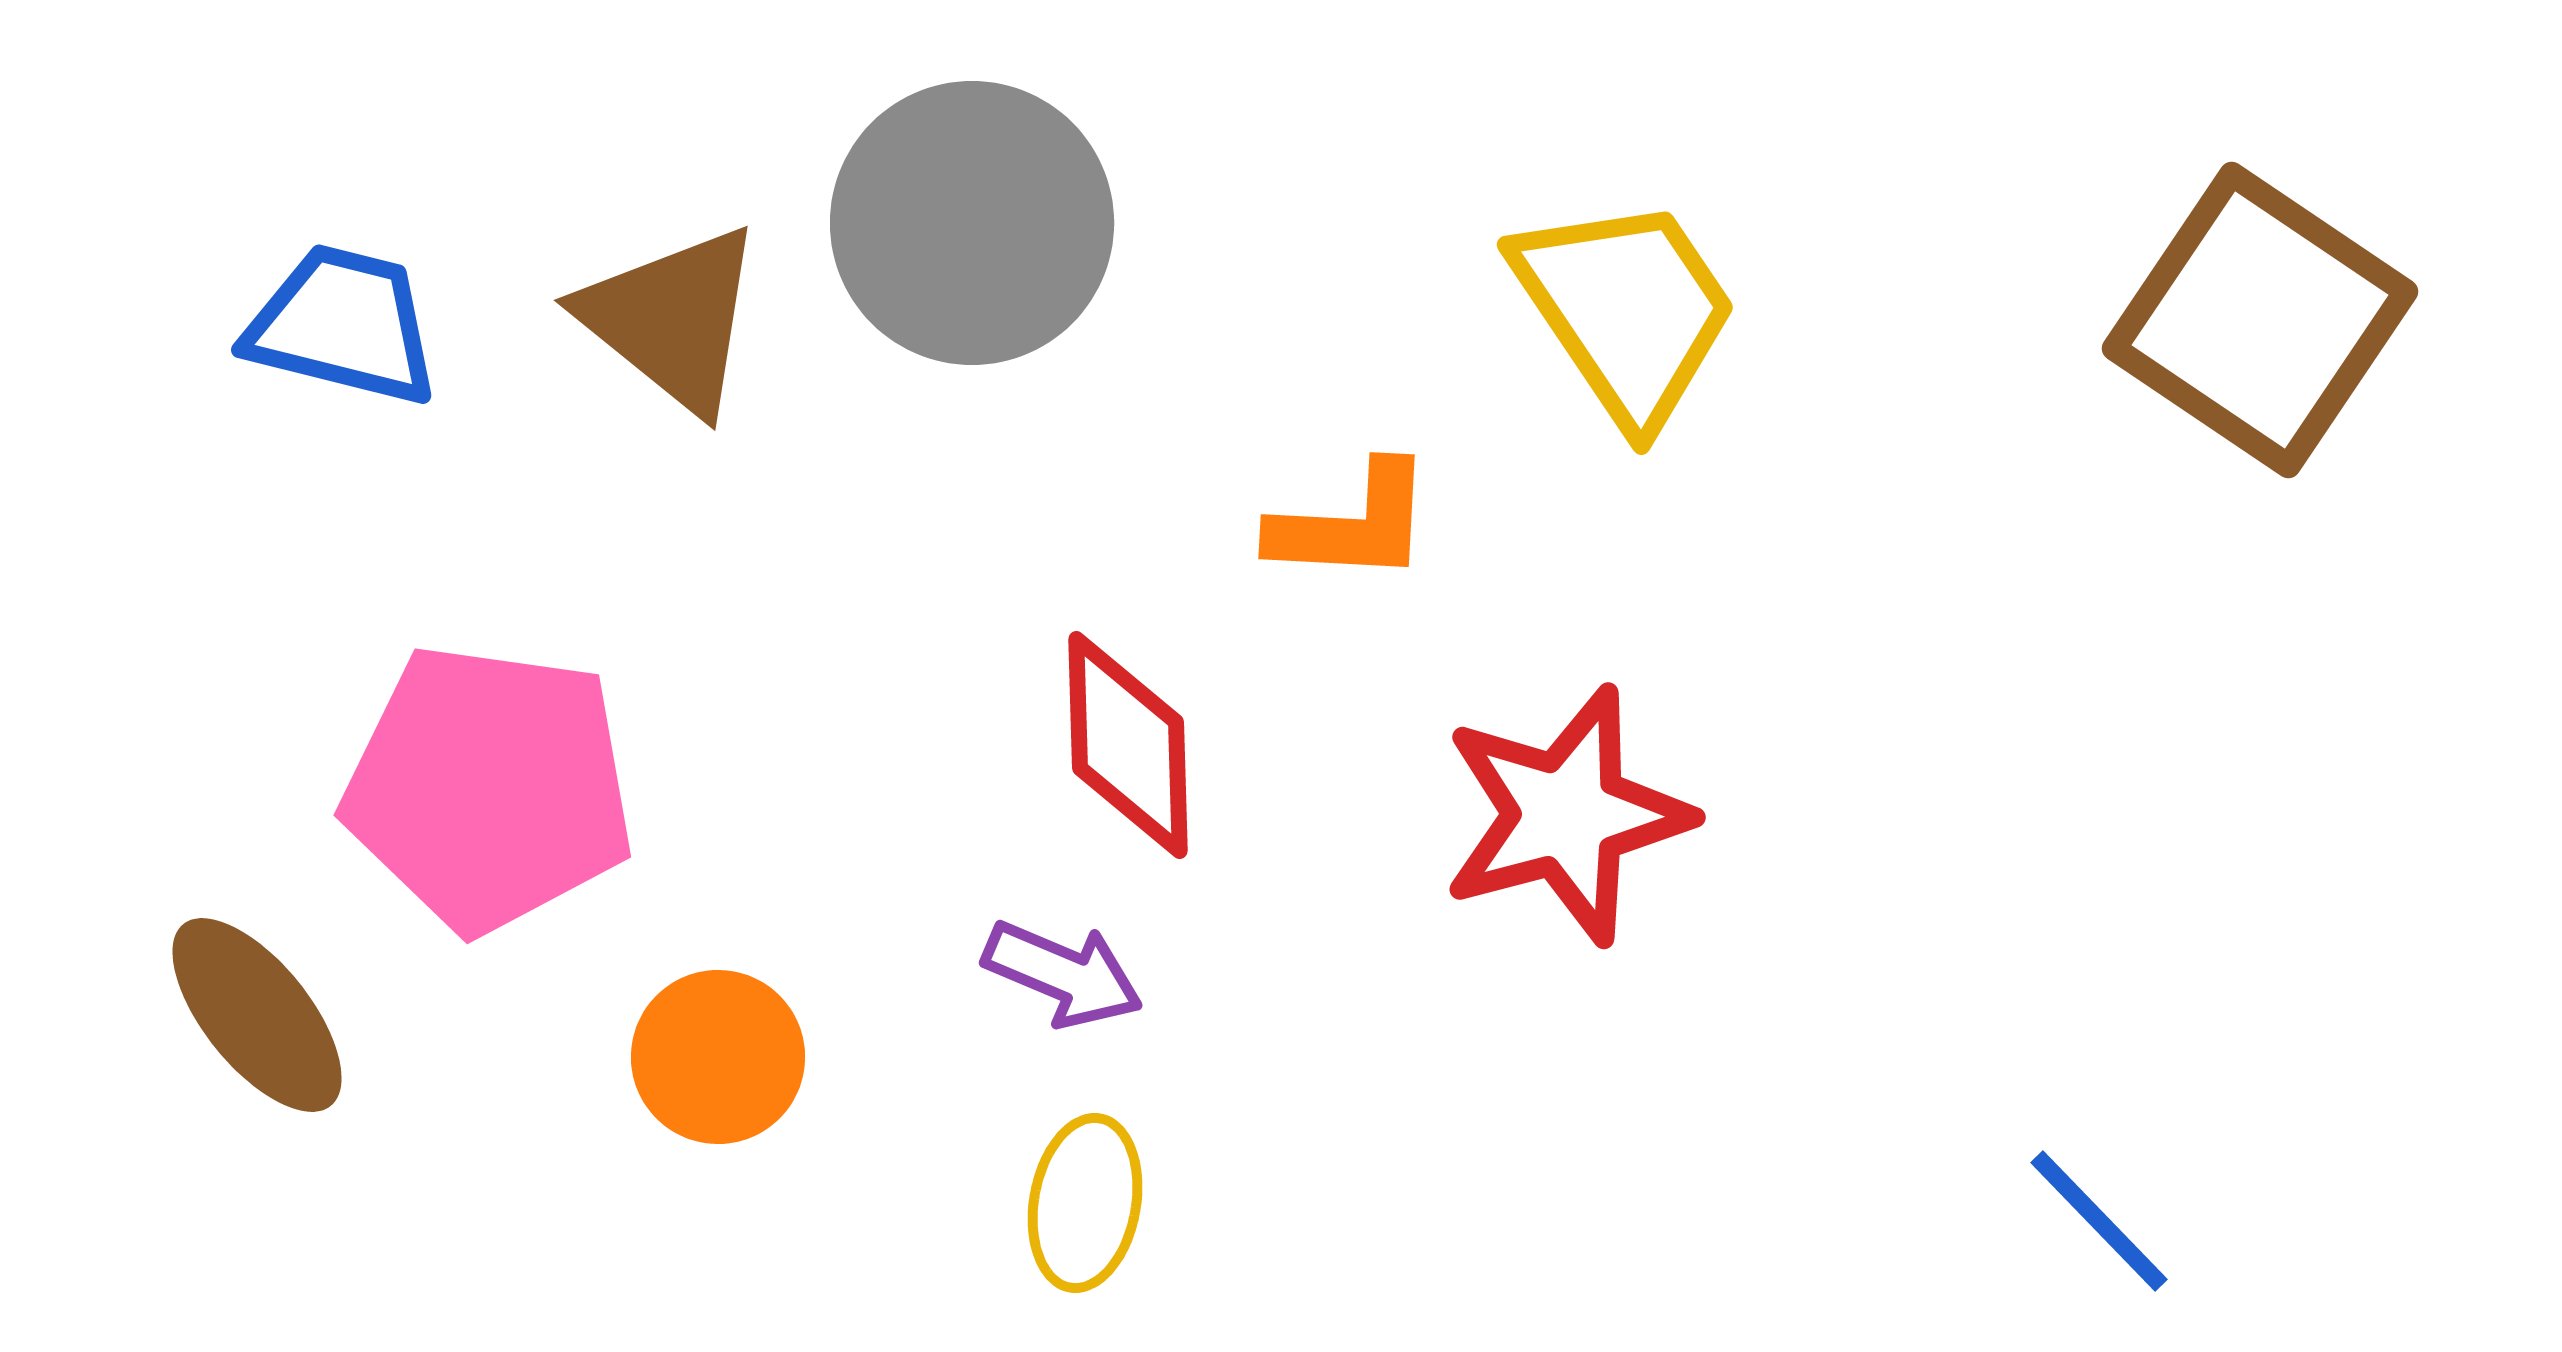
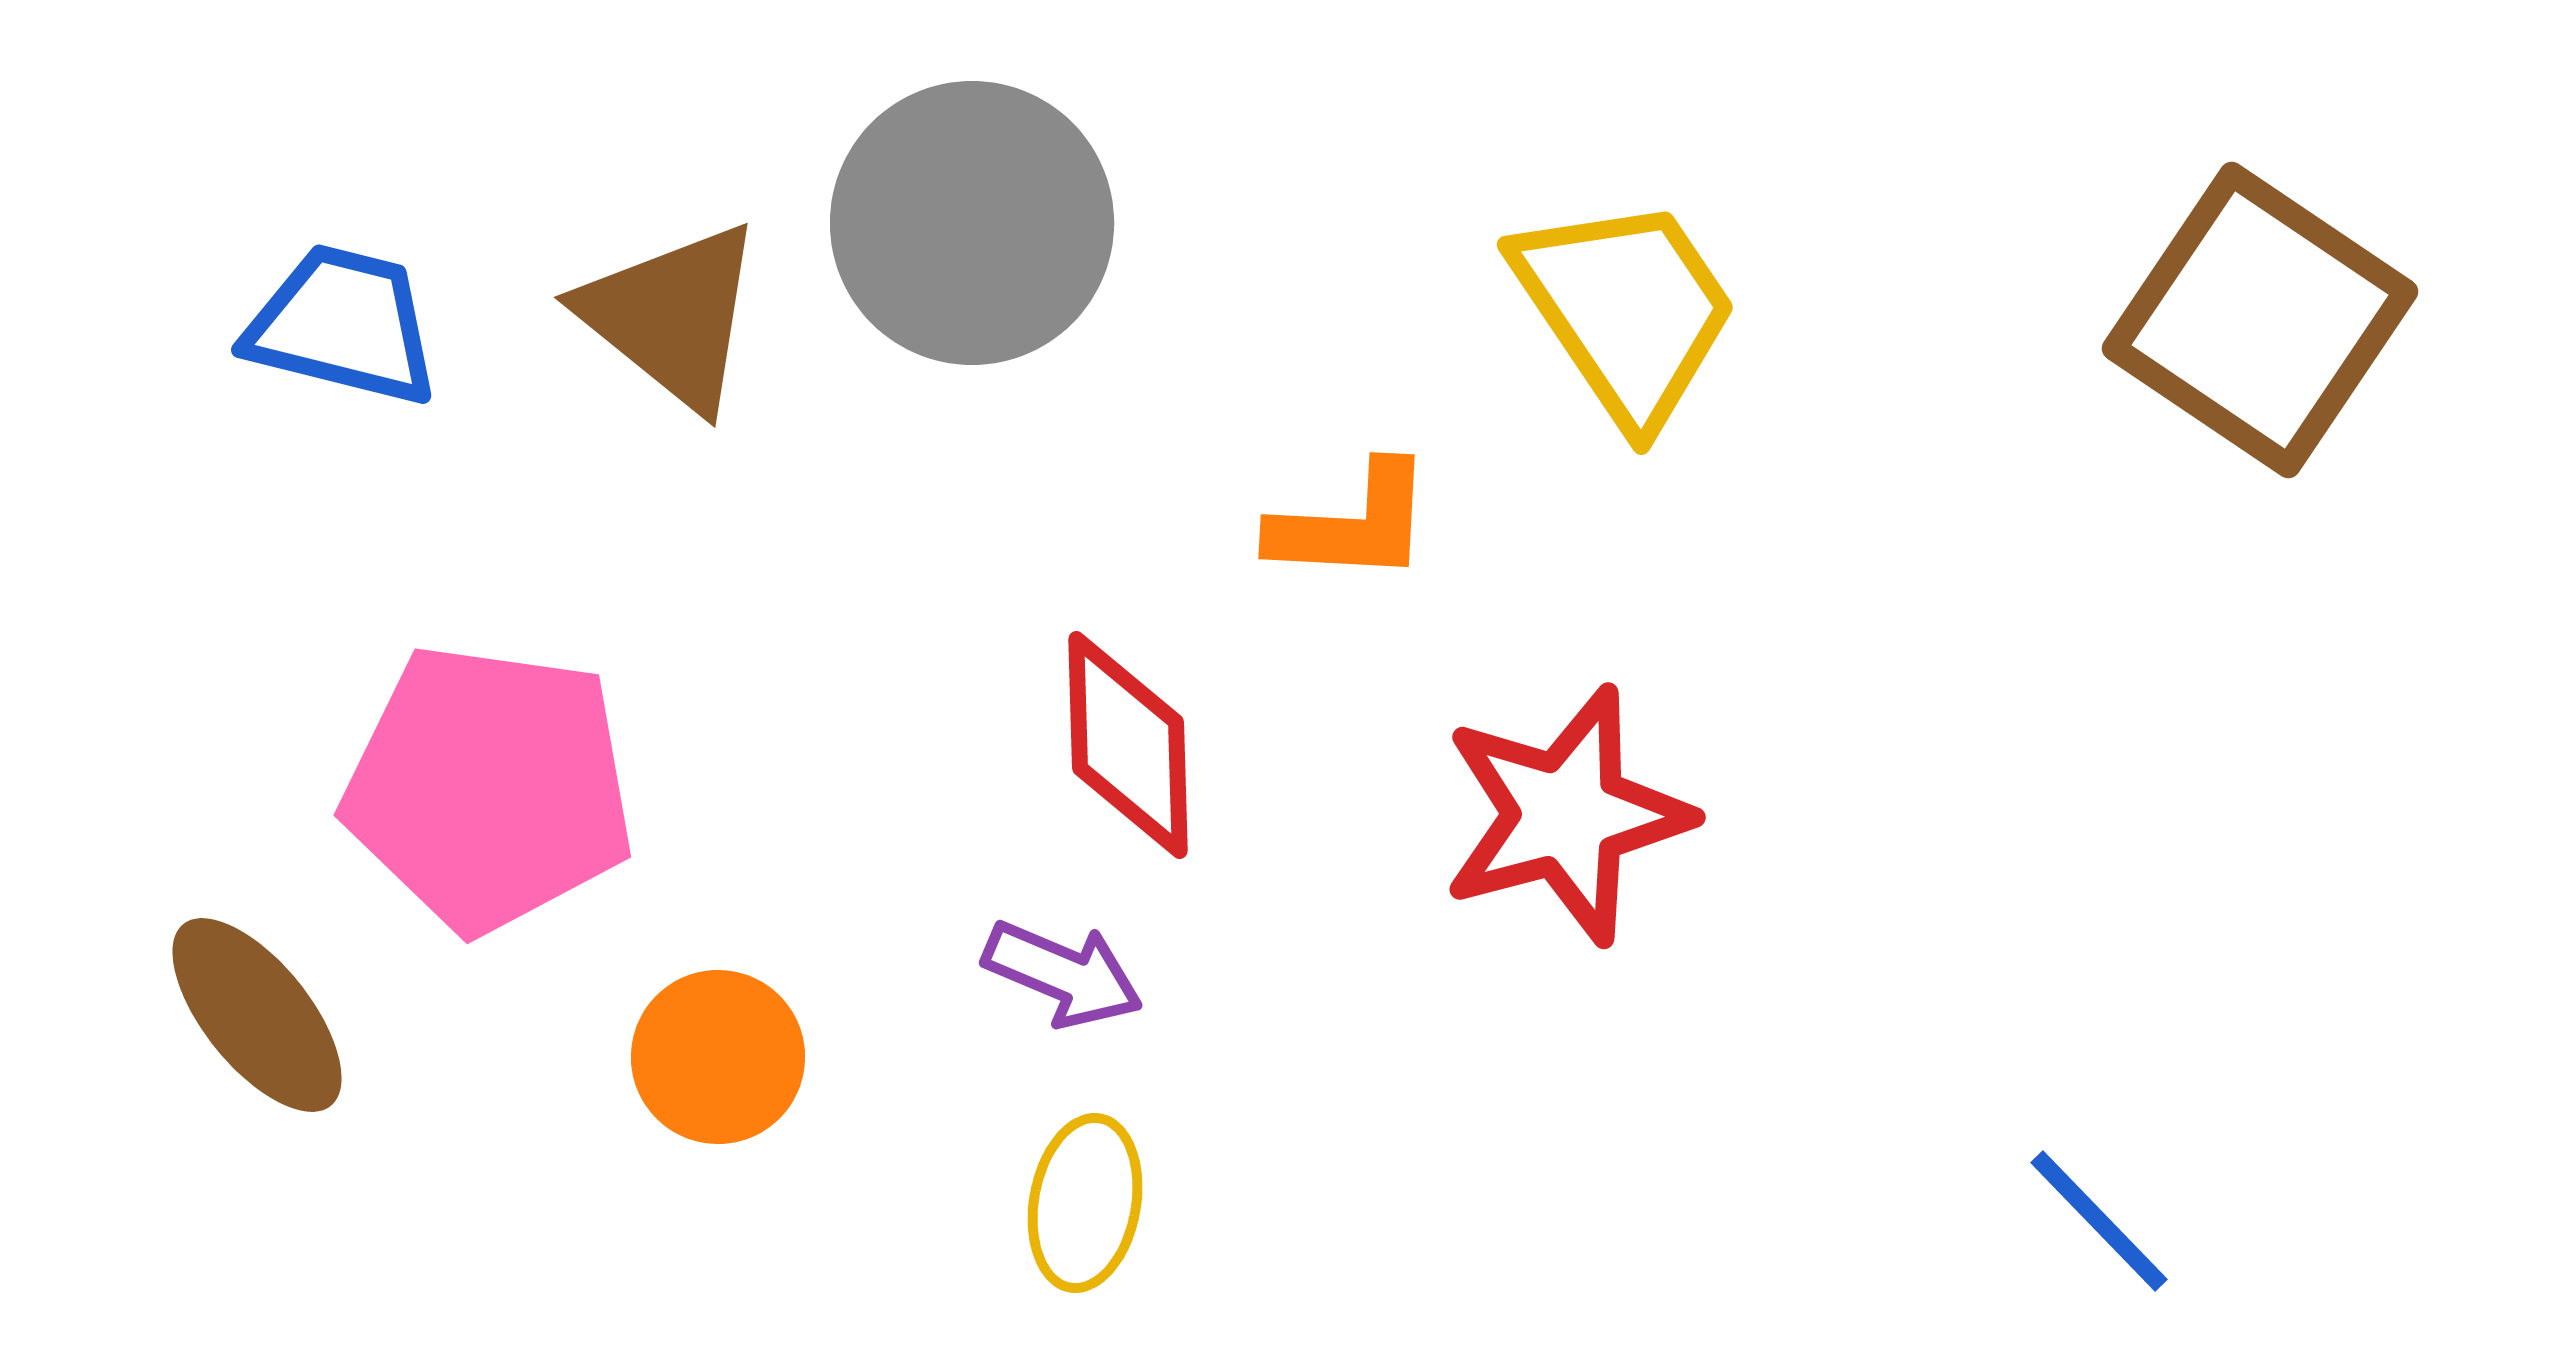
brown triangle: moved 3 px up
